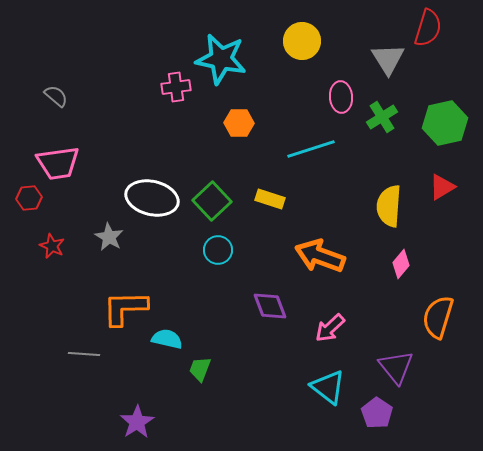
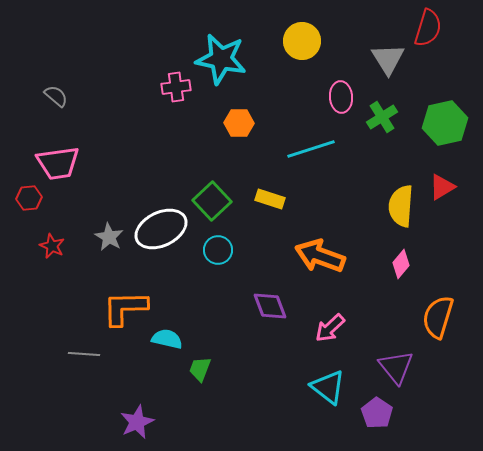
white ellipse: moved 9 px right, 31 px down; rotated 39 degrees counterclockwise
yellow semicircle: moved 12 px right
purple star: rotated 8 degrees clockwise
